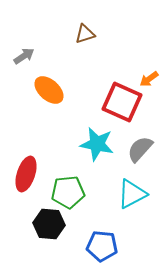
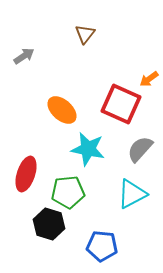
brown triangle: rotated 35 degrees counterclockwise
orange ellipse: moved 13 px right, 20 px down
red square: moved 1 px left, 2 px down
cyan star: moved 9 px left, 5 px down
black hexagon: rotated 12 degrees clockwise
